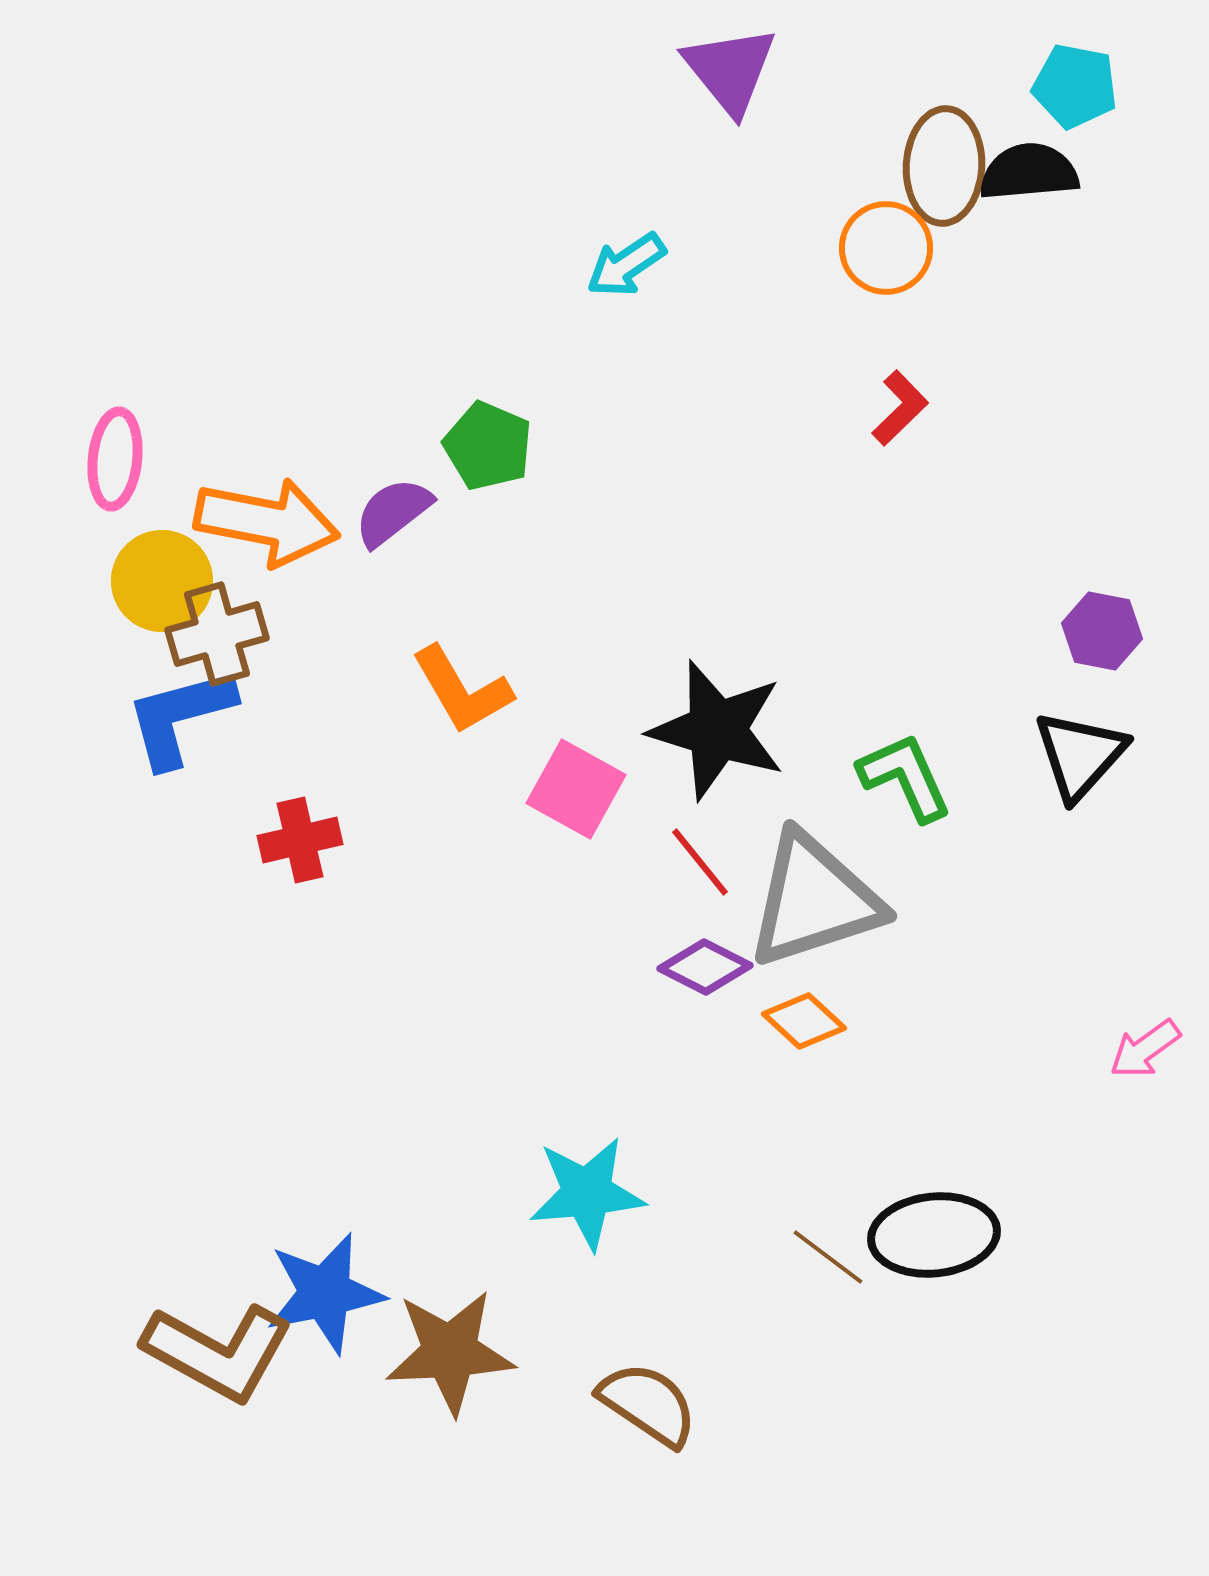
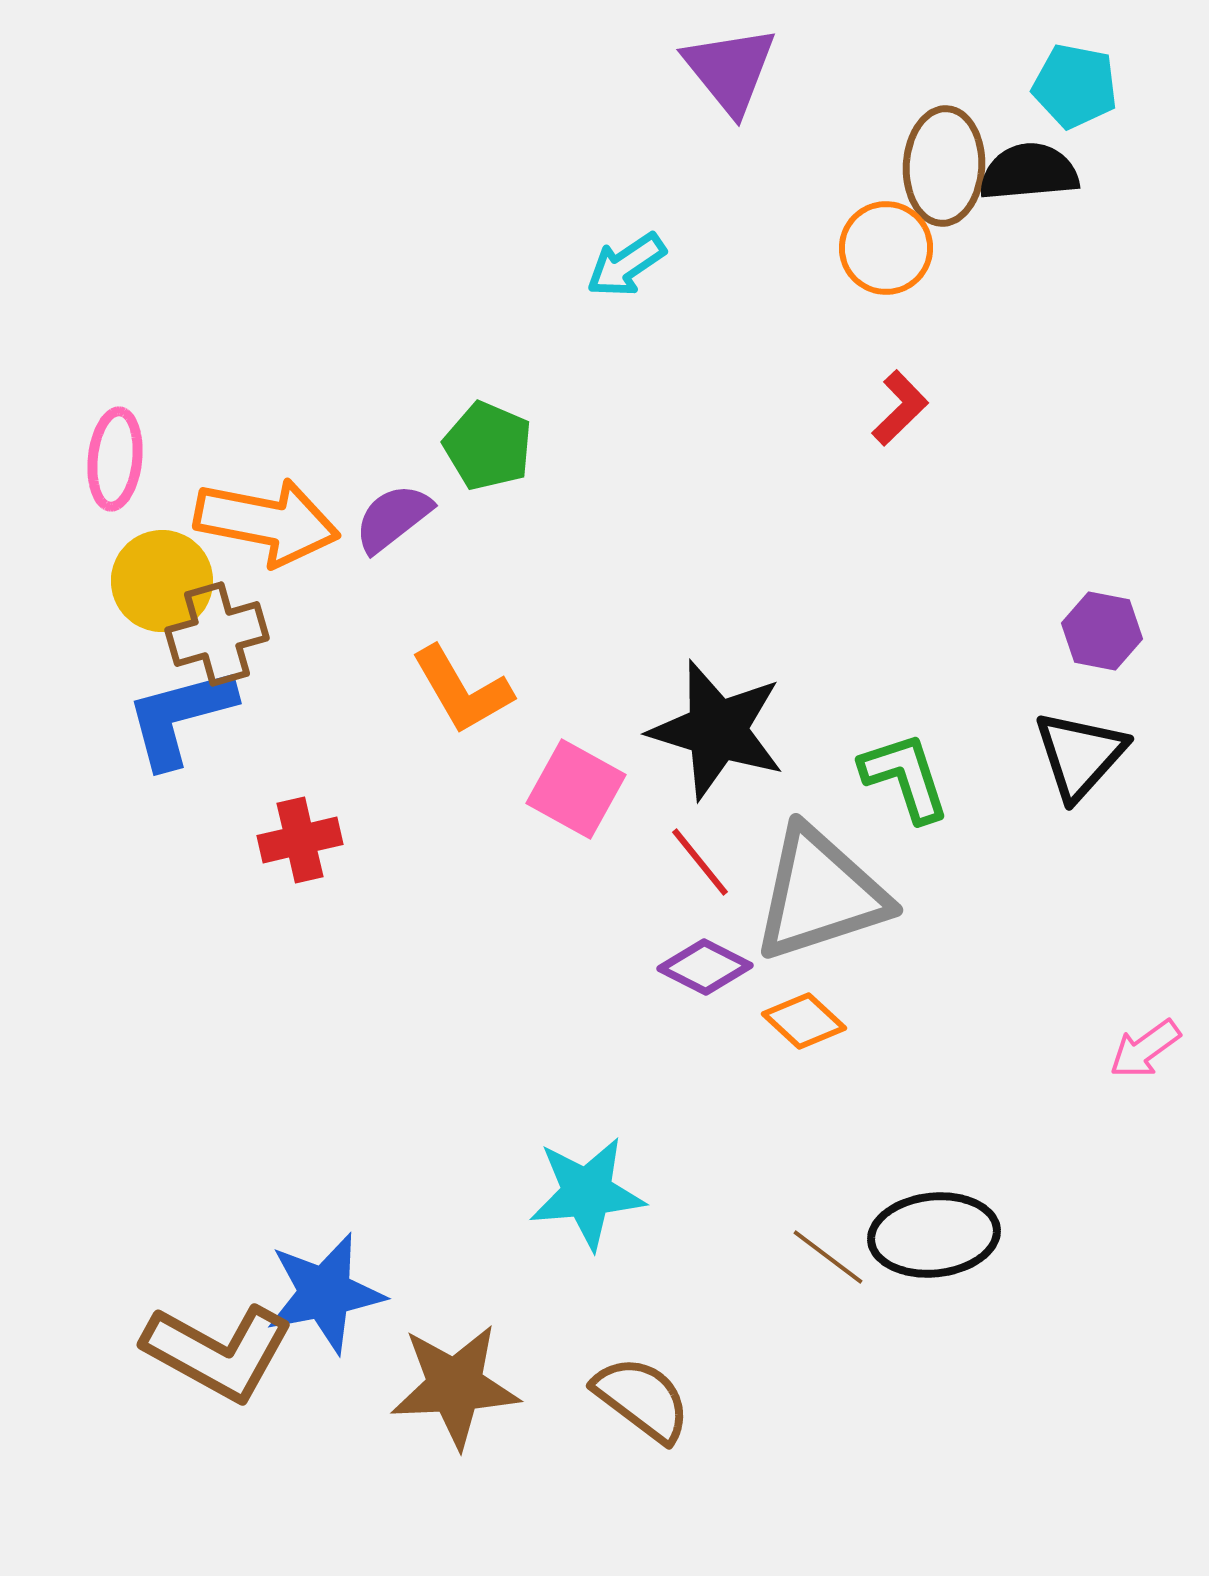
purple semicircle: moved 6 px down
green L-shape: rotated 6 degrees clockwise
gray triangle: moved 6 px right, 6 px up
brown star: moved 5 px right, 34 px down
brown semicircle: moved 6 px left, 5 px up; rotated 3 degrees clockwise
